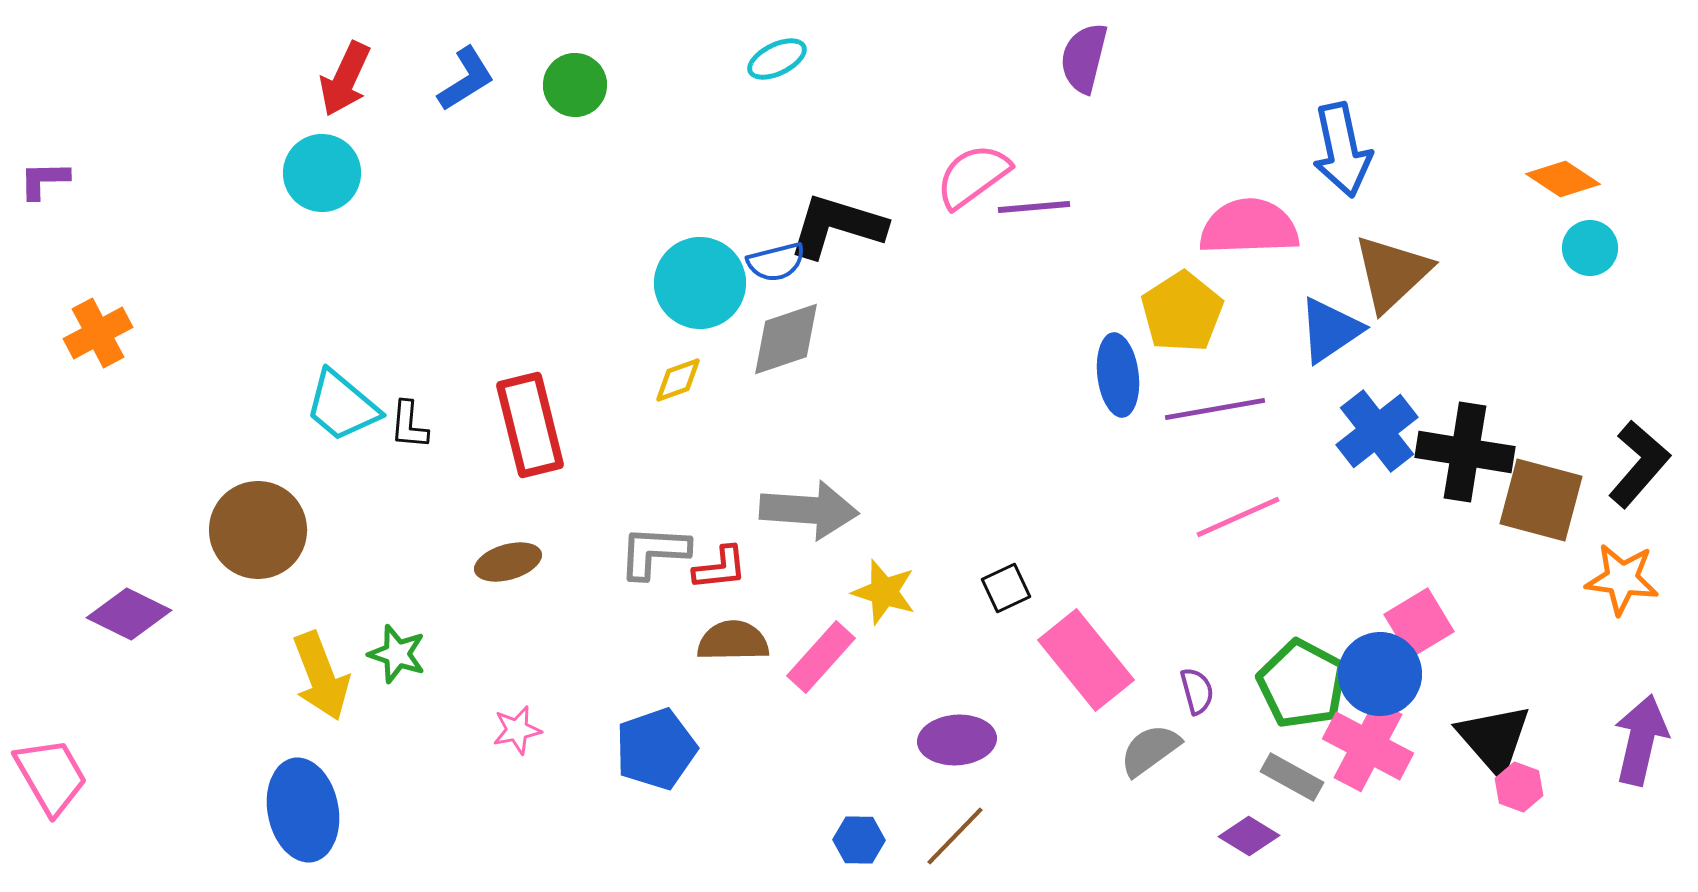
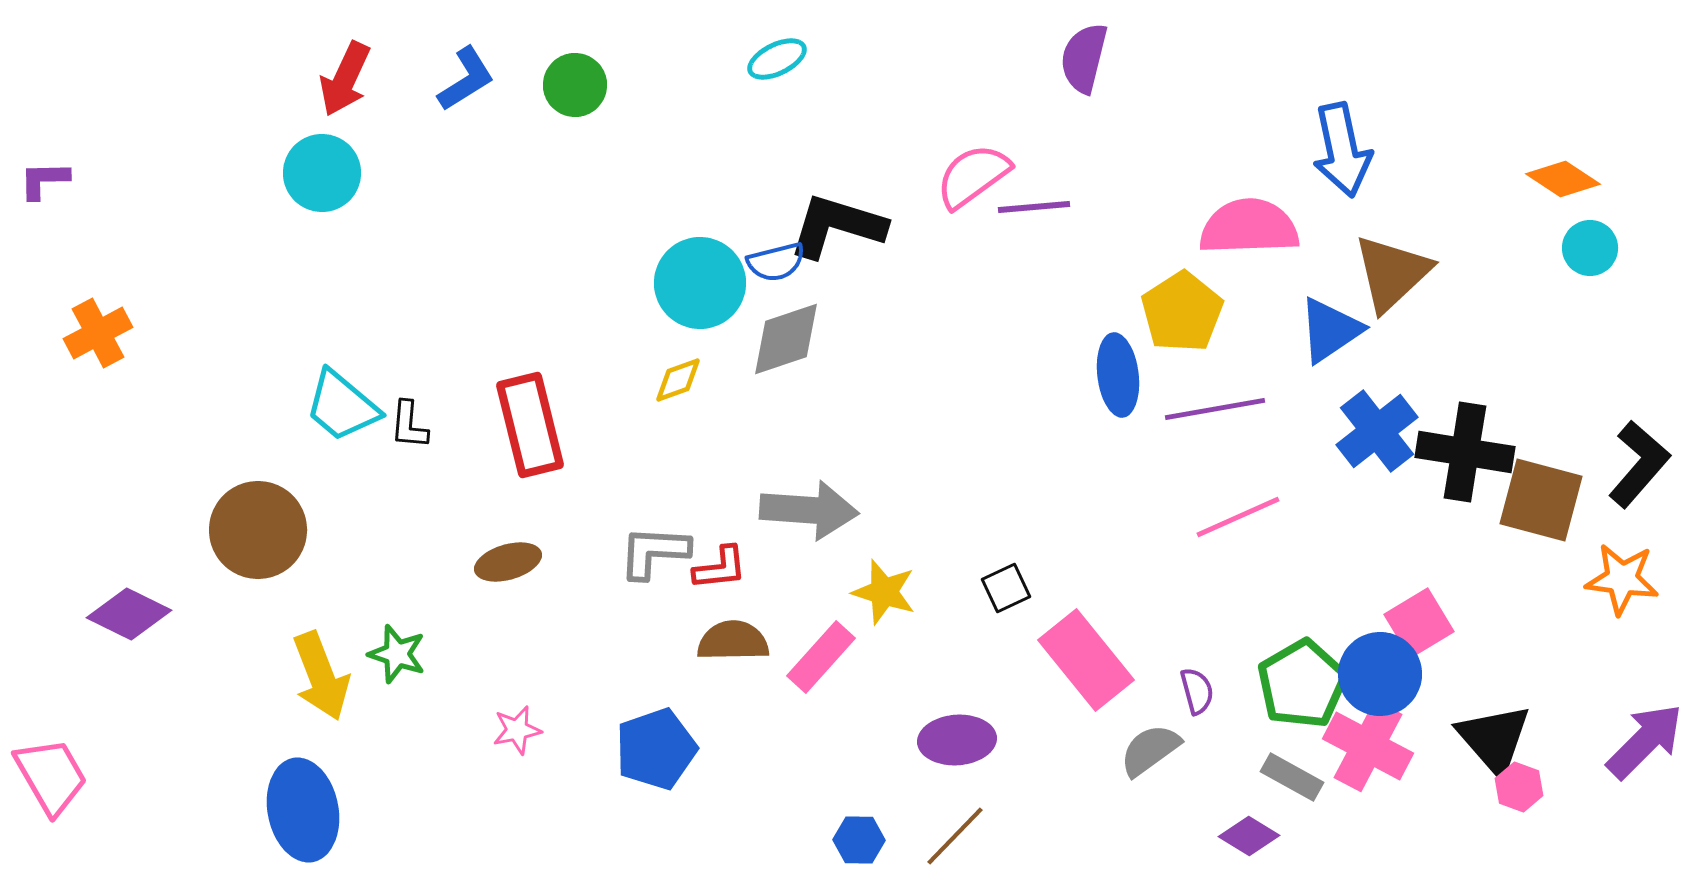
green pentagon at (1302, 684): rotated 14 degrees clockwise
purple arrow at (1641, 740): moved 4 px right, 1 px down; rotated 32 degrees clockwise
